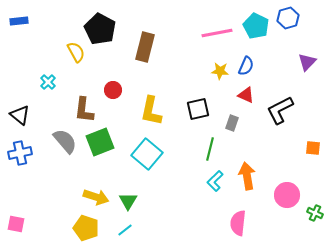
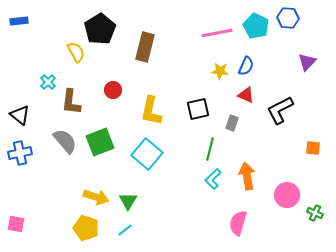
blue hexagon: rotated 20 degrees clockwise
black pentagon: rotated 12 degrees clockwise
brown L-shape: moved 13 px left, 8 px up
cyan L-shape: moved 2 px left, 2 px up
pink semicircle: rotated 10 degrees clockwise
